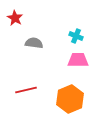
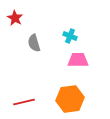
cyan cross: moved 6 px left
gray semicircle: rotated 114 degrees counterclockwise
red line: moved 2 px left, 12 px down
orange hexagon: rotated 16 degrees clockwise
